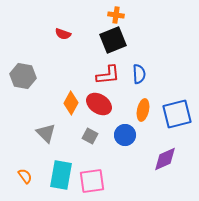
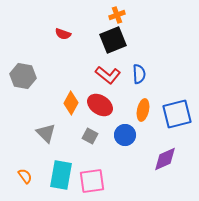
orange cross: moved 1 px right; rotated 28 degrees counterclockwise
red L-shape: rotated 45 degrees clockwise
red ellipse: moved 1 px right, 1 px down
